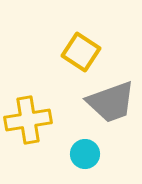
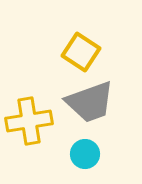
gray trapezoid: moved 21 px left
yellow cross: moved 1 px right, 1 px down
